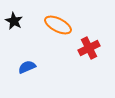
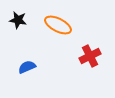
black star: moved 4 px right, 1 px up; rotated 18 degrees counterclockwise
red cross: moved 1 px right, 8 px down
